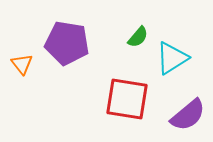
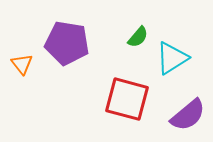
red square: rotated 6 degrees clockwise
